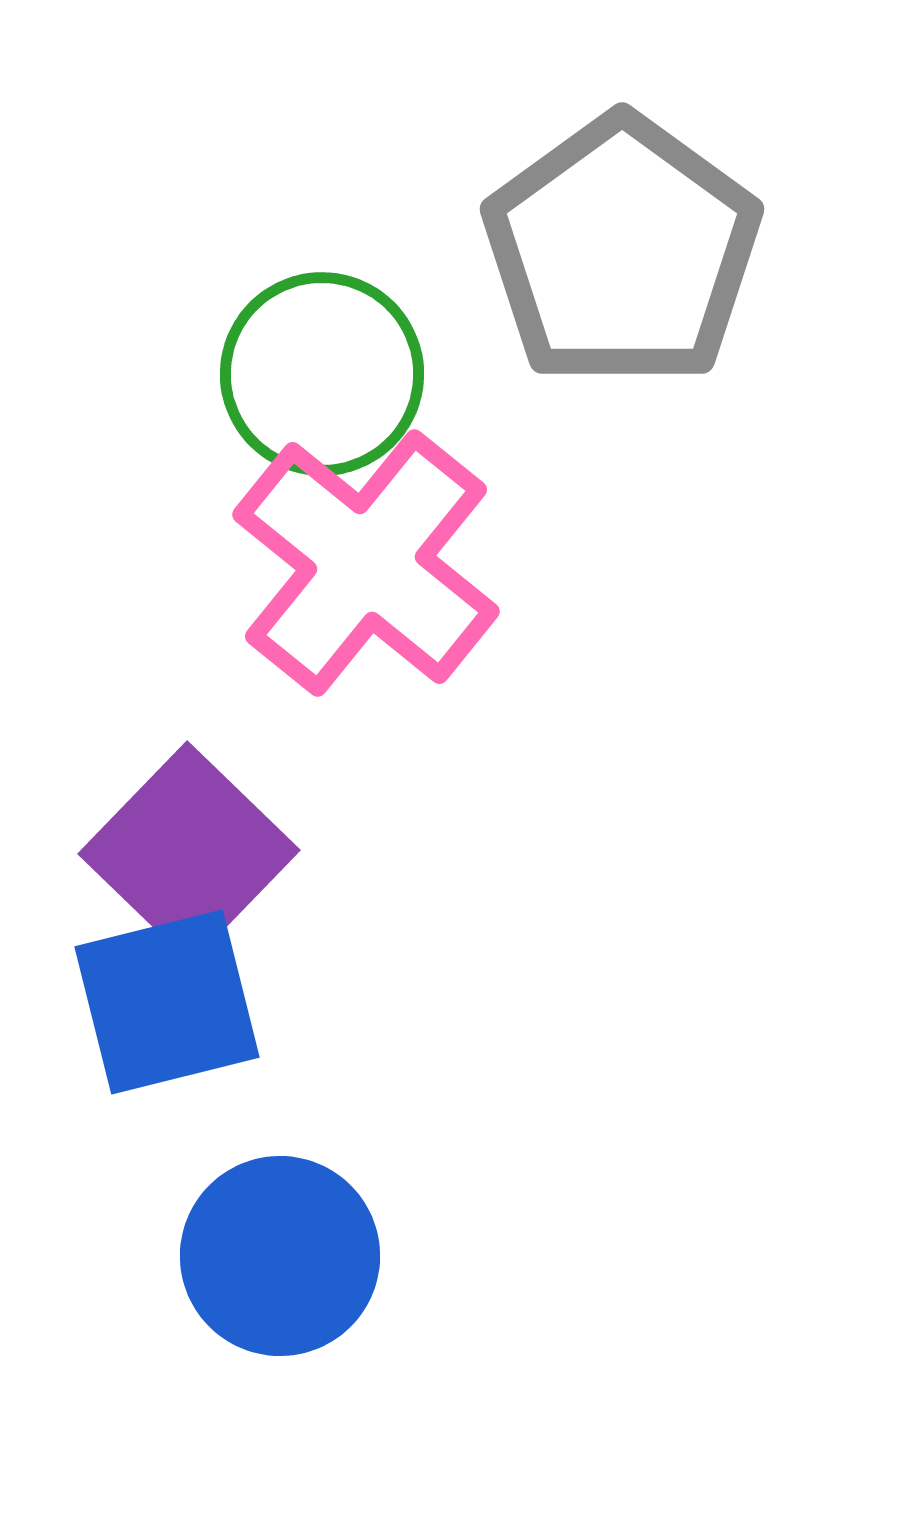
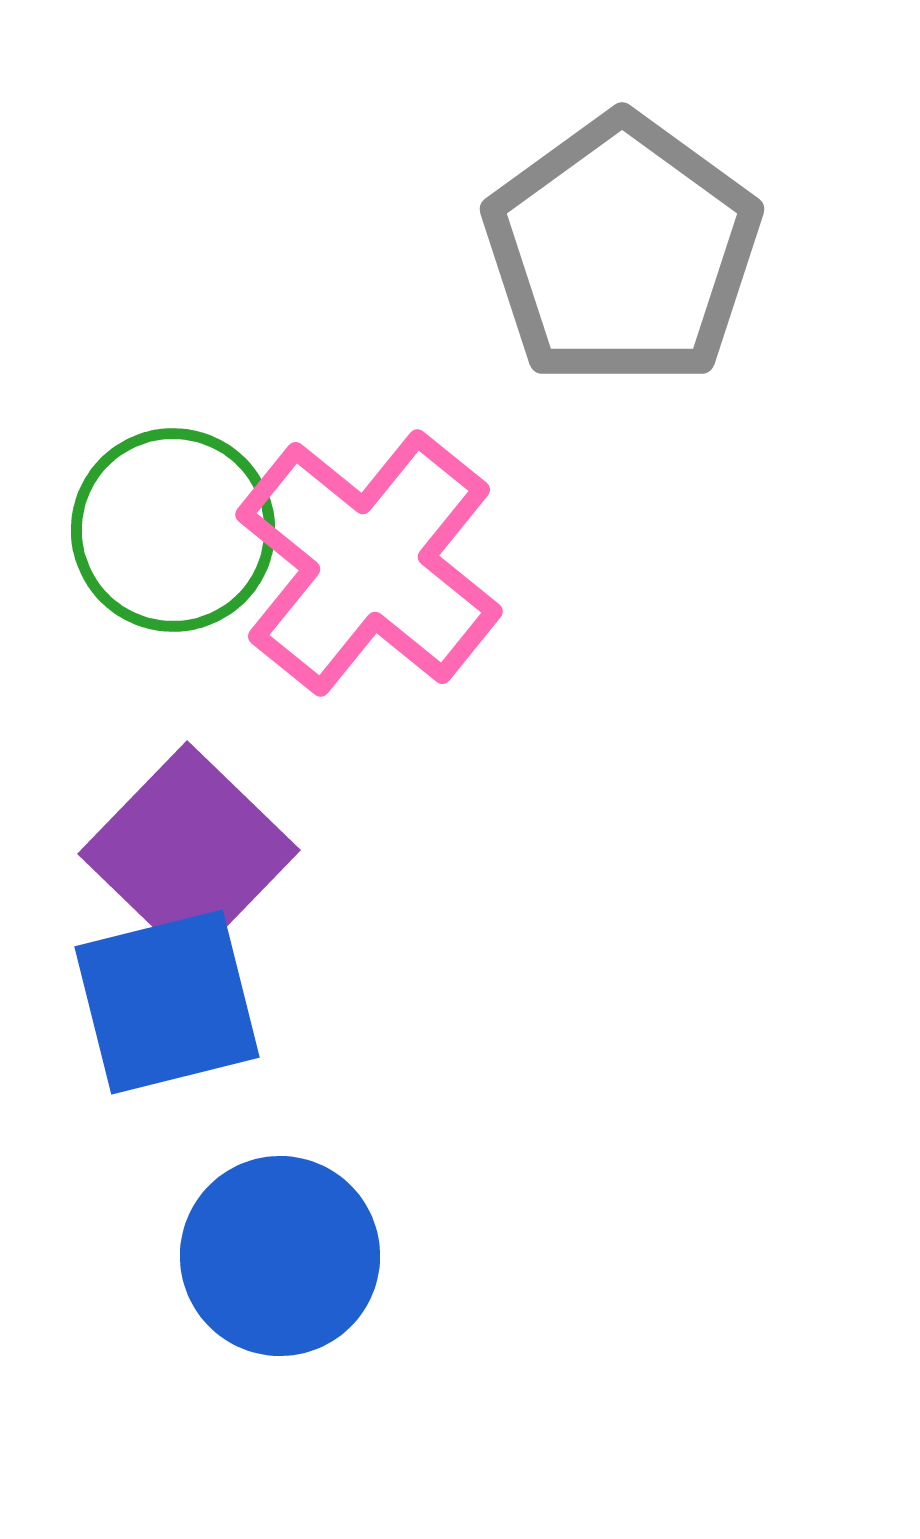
green circle: moved 149 px left, 156 px down
pink cross: moved 3 px right
